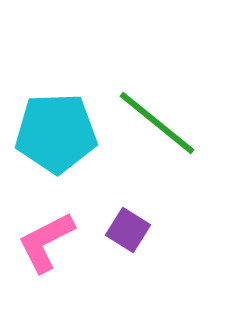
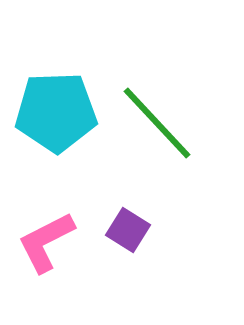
green line: rotated 8 degrees clockwise
cyan pentagon: moved 21 px up
